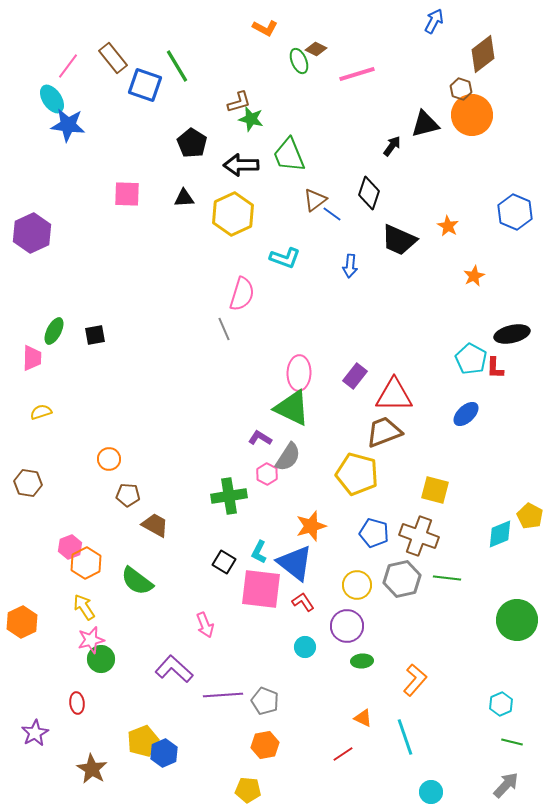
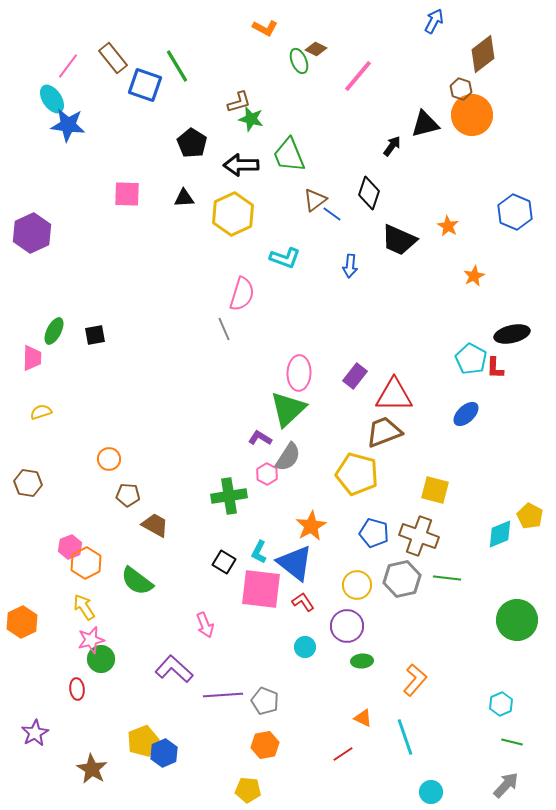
pink line at (357, 74): moved 1 px right, 2 px down; rotated 33 degrees counterclockwise
green triangle at (292, 408): moved 4 px left, 1 px down; rotated 51 degrees clockwise
orange star at (311, 526): rotated 12 degrees counterclockwise
red ellipse at (77, 703): moved 14 px up
